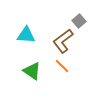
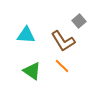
brown L-shape: rotated 85 degrees counterclockwise
